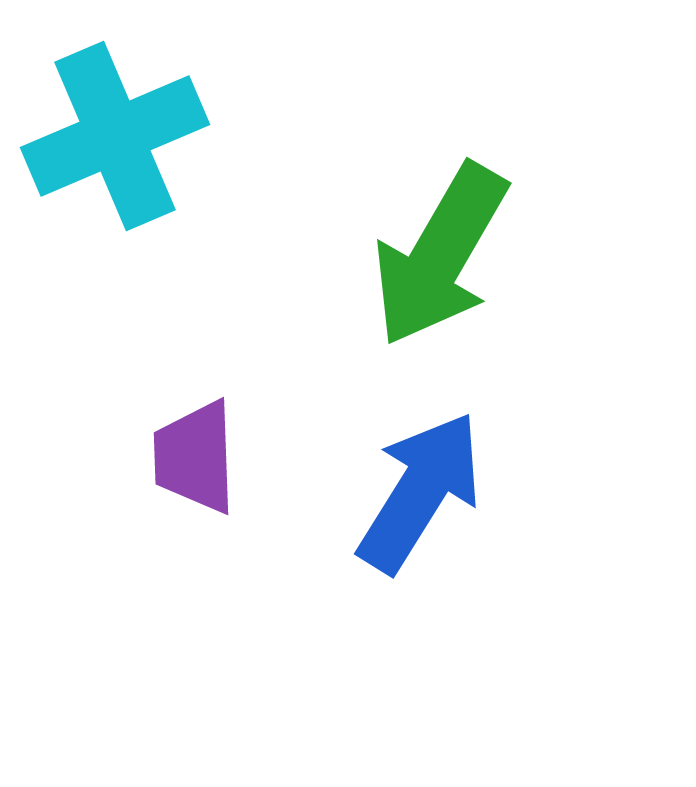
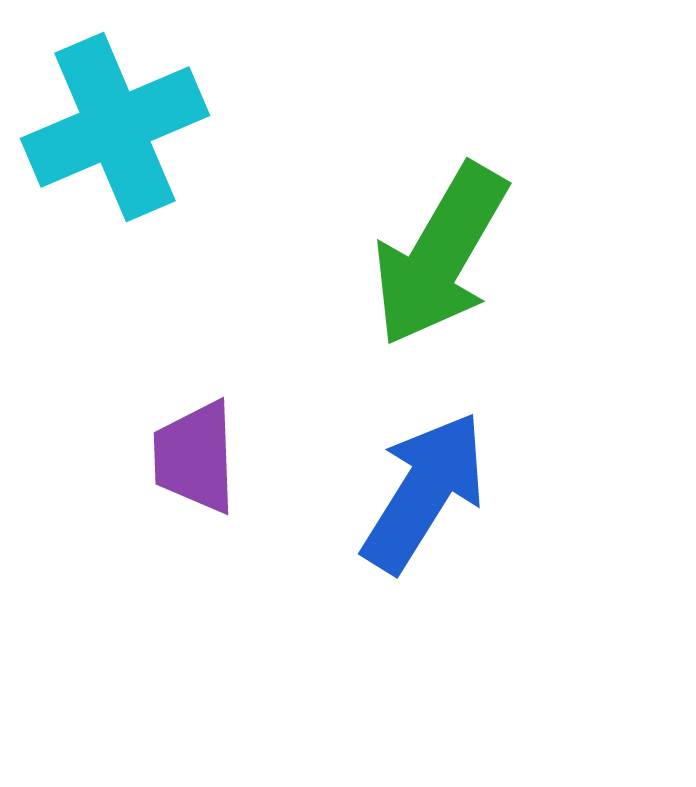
cyan cross: moved 9 px up
blue arrow: moved 4 px right
